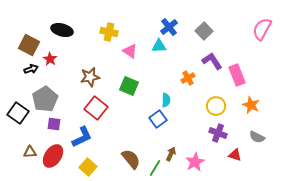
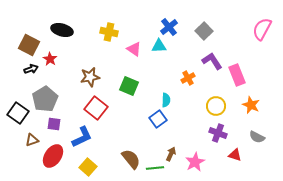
pink triangle: moved 4 px right, 2 px up
brown triangle: moved 2 px right, 12 px up; rotated 16 degrees counterclockwise
green line: rotated 54 degrees clockwise
